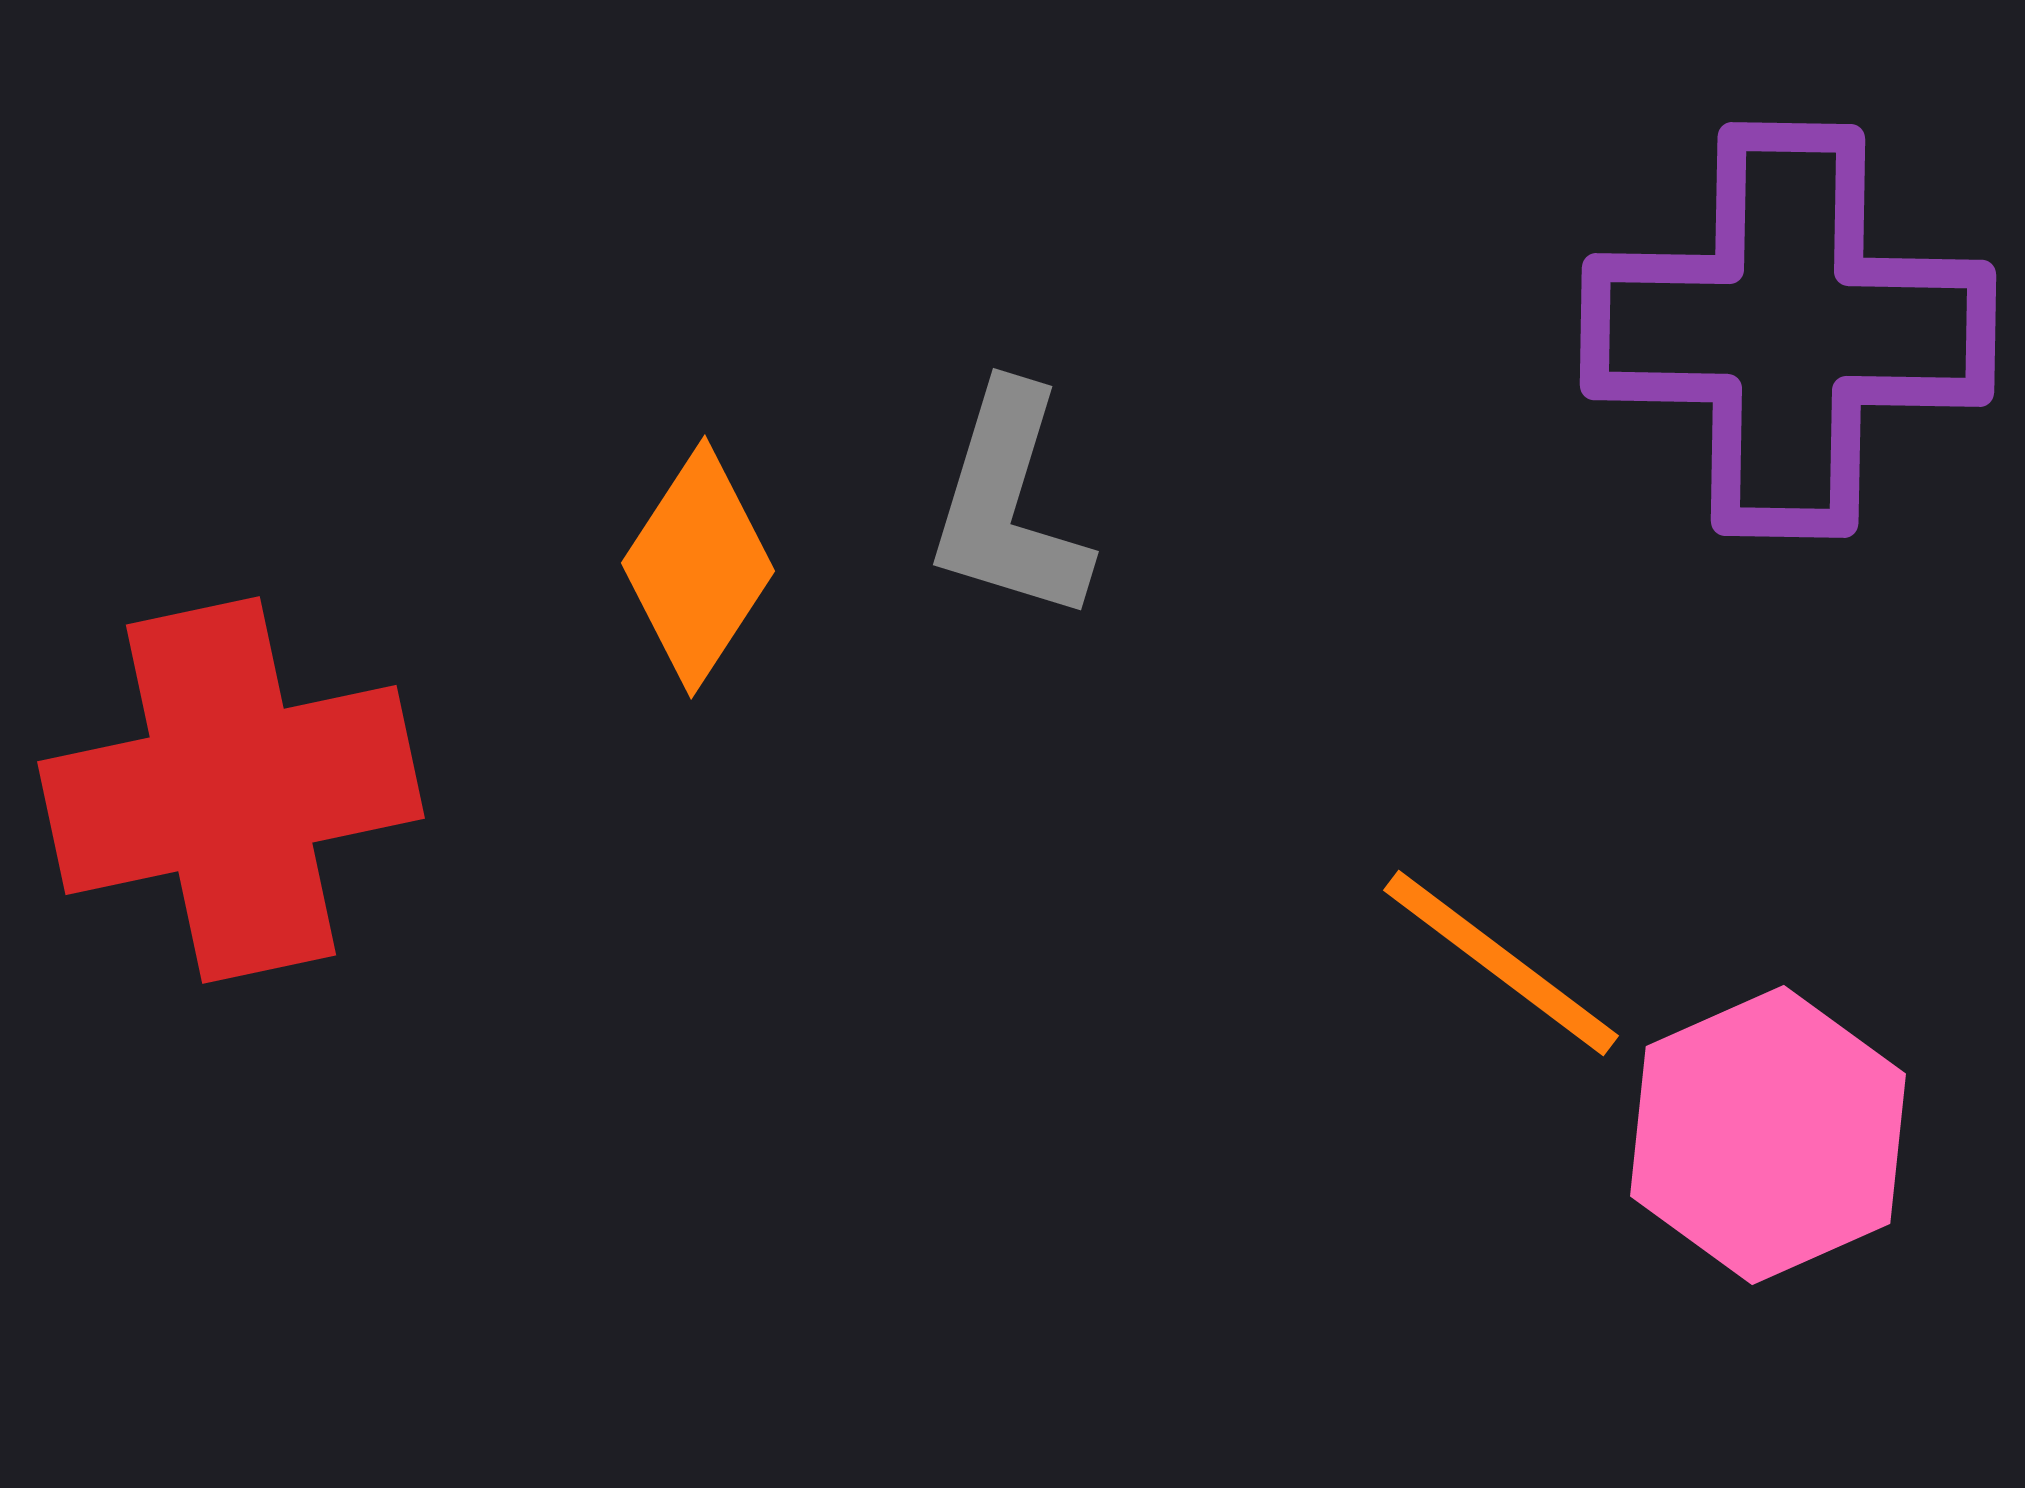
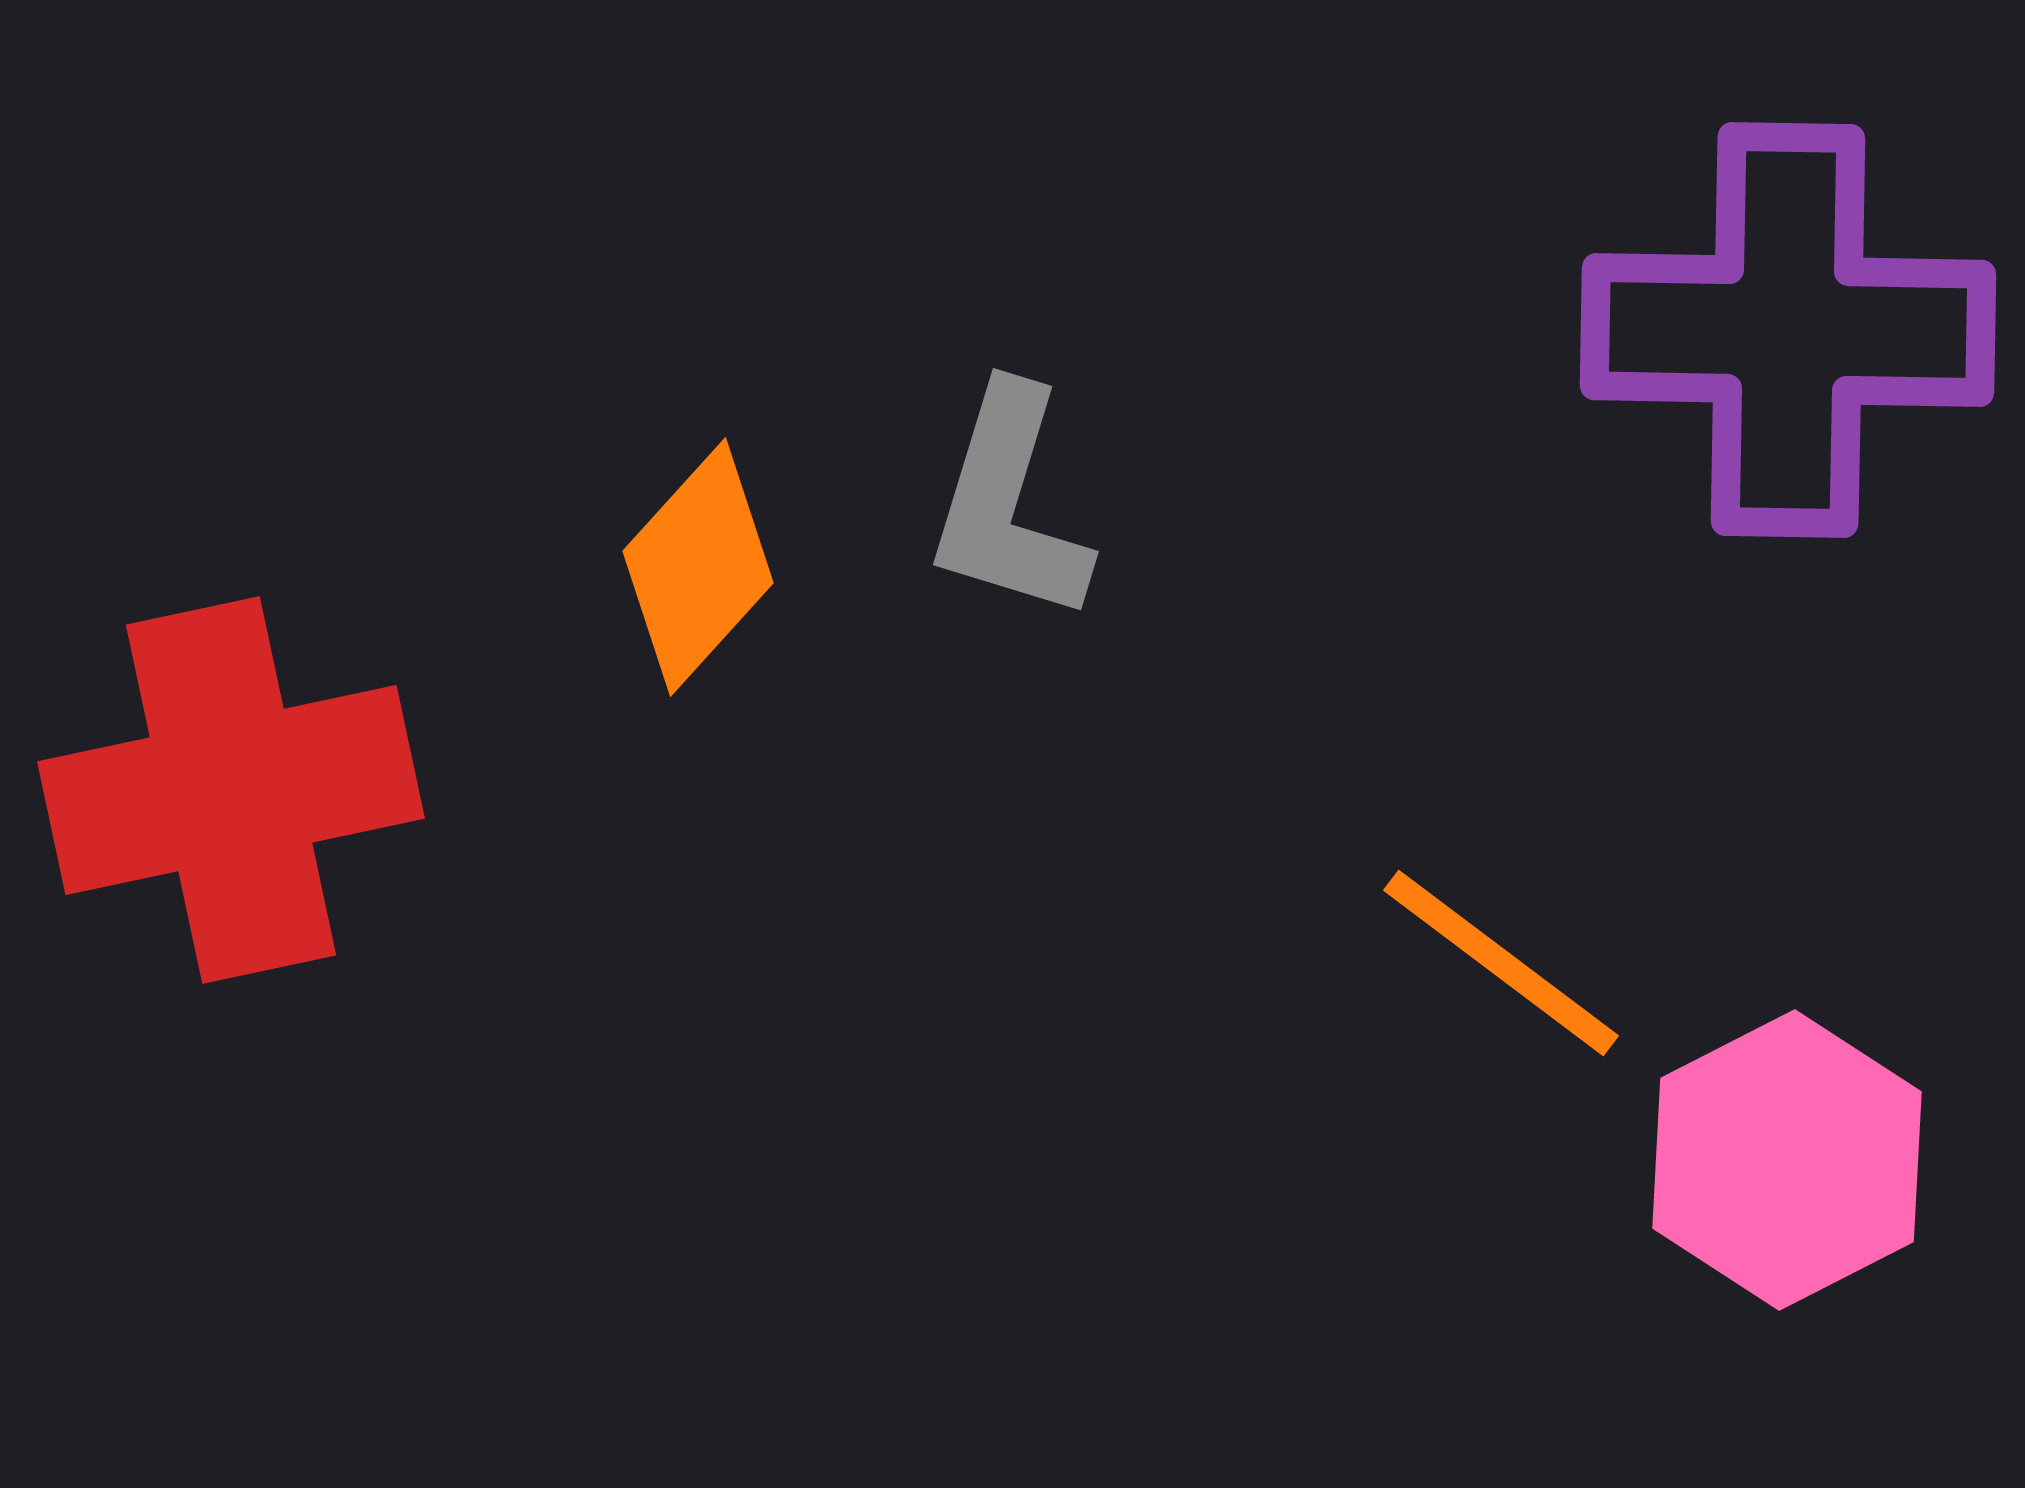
orange diamond: rotated 9 degrees clockwise
pink hexagon: moved 19 px right, 25 px down; rotated 3 degrees counterclockwise
